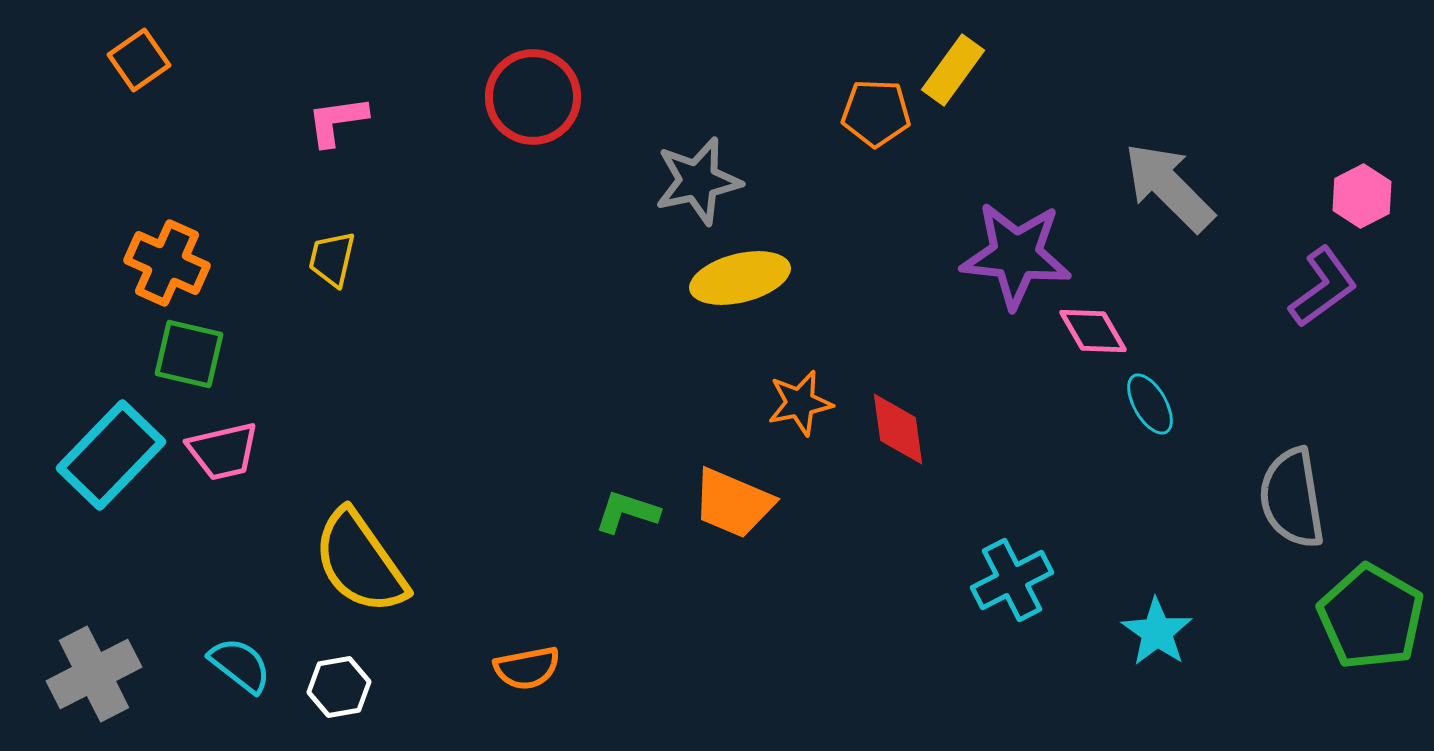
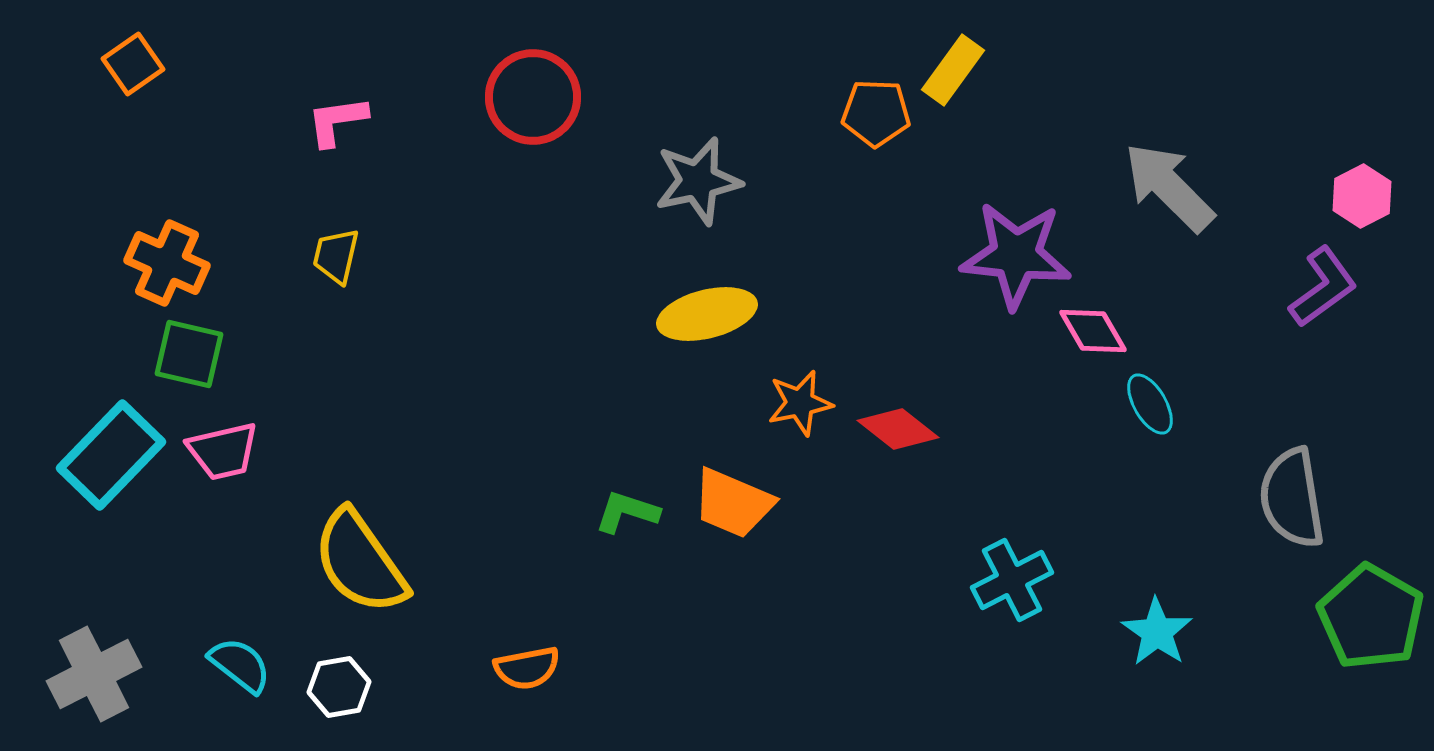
orange square: moved 6 px left, 4 px down
yellow trapezoid: moved 4 px right, 3 px up
yellow ellipse: moved 33 px left, 36 px down
red diamond: rotated 44 degrees counterclockwise
